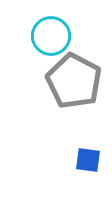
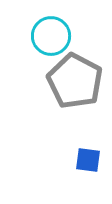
gray pentagon: moved 1 px right
